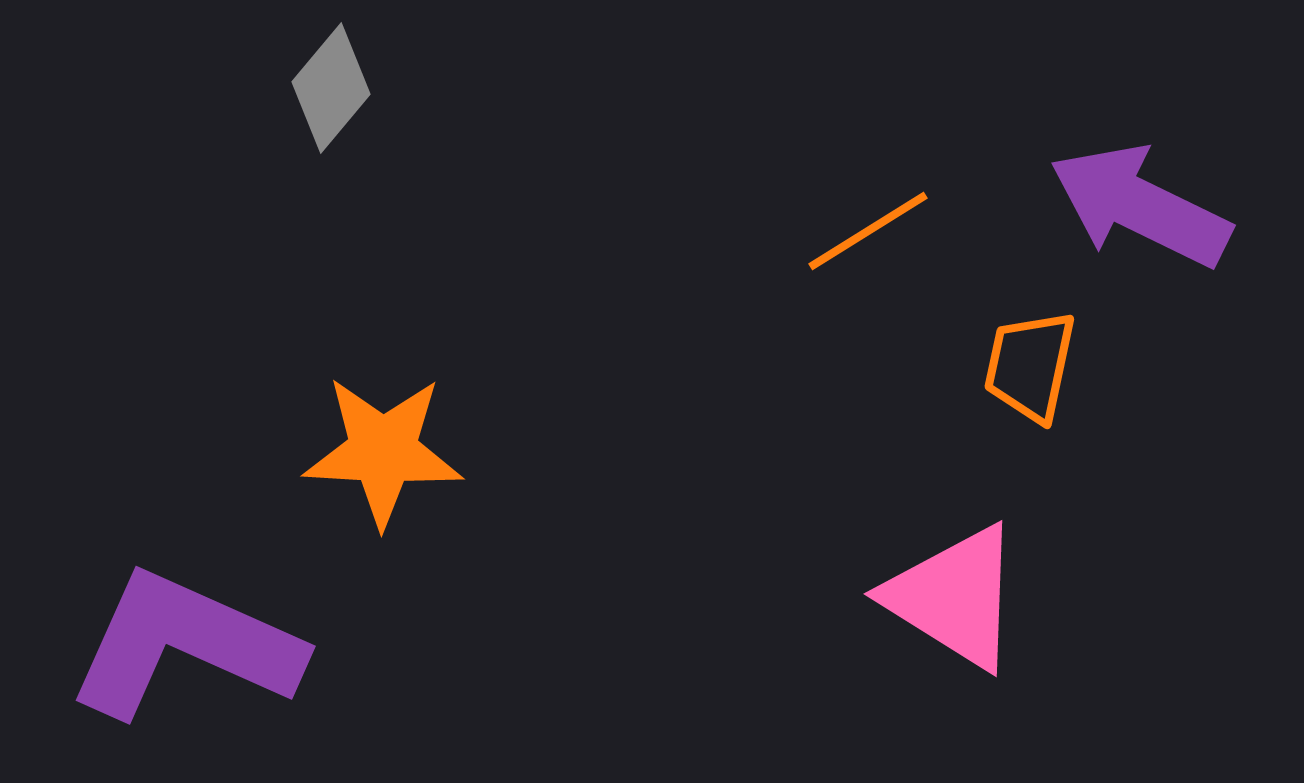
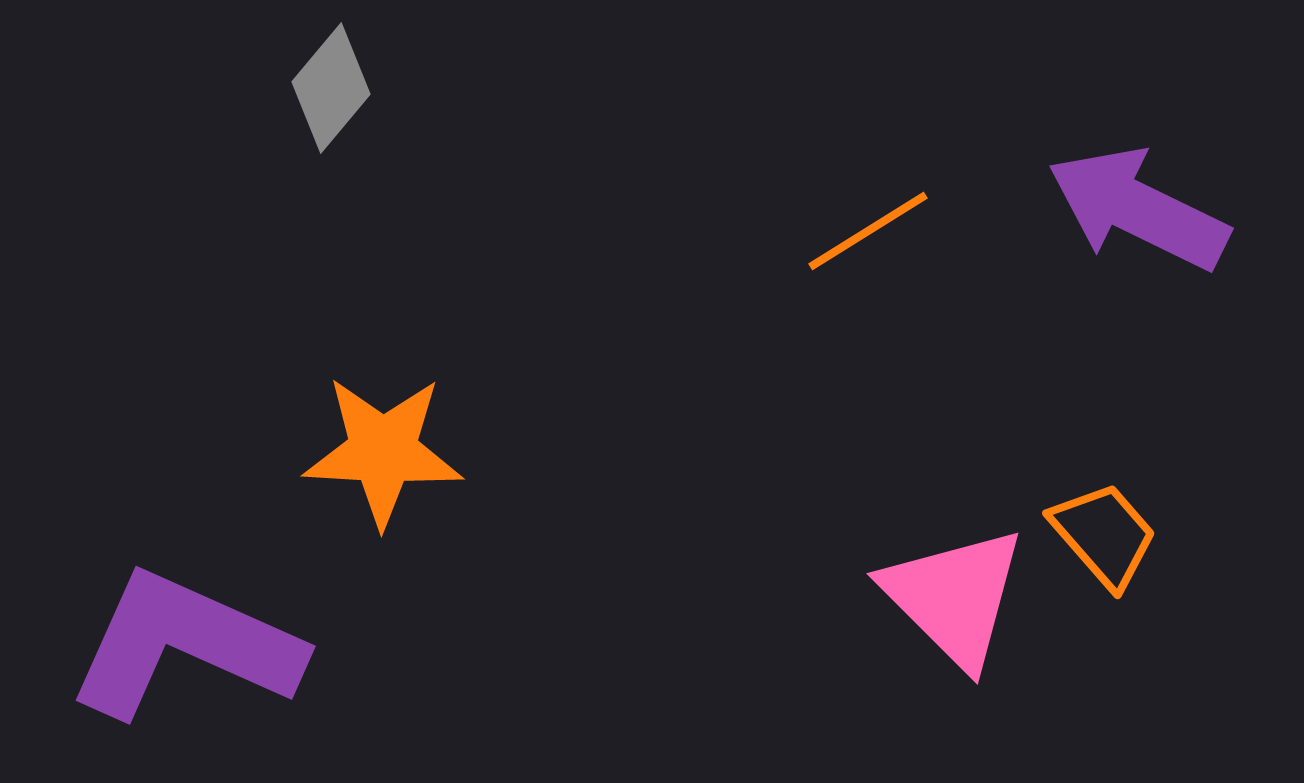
purple arrow: moved 2 px left, 3 px down
orange trapezoid: moved 74 px right, 169 px down; rotated 127 degrees clockwise
pink triangle: rotated 13 degrees clockwise
